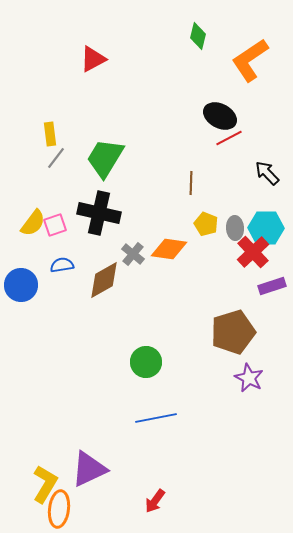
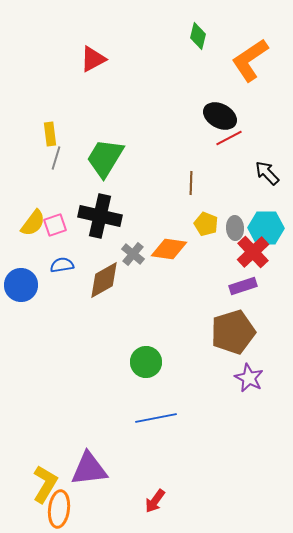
gray line: rotated 20 degrees counterclockwise
black cross: moved 1 px right, 3 px down
purple rectangle: moved 29 px left
purple triangle: rotated 18 degrees clockwise
